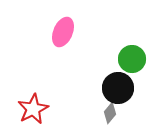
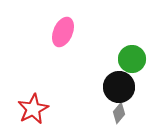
black circle: moved 1 px right, 1 px up
gray diamond: moved 9 px right
